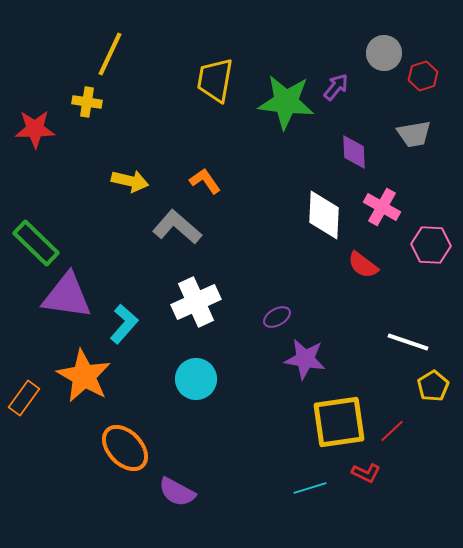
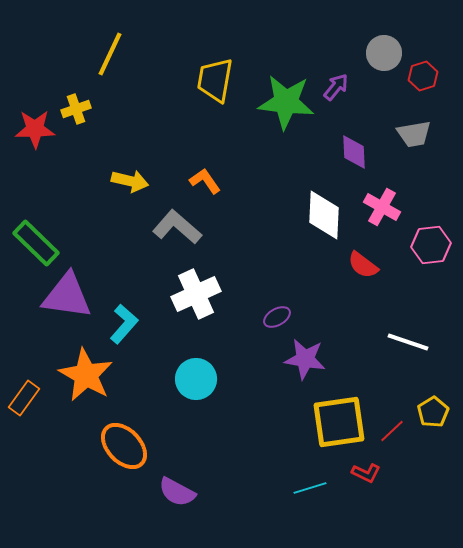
yellow cross: moved 11 px left, 7 px down; rotated 28 degrees counterclockwise
pink hexagon: rotated 9 degrees counterclockwise
white cross: moved 8 px up
orange star: moved 2 px right, 1 px up
yellow pentagon: moved 26 px down
orange ellipse: moved 1 px left, 2 px up
